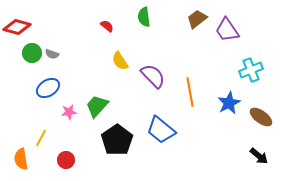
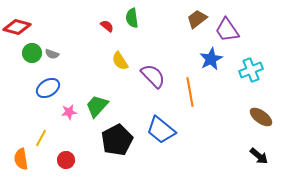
green semicircle: moved 12 px left, 1 px down
blue star: moved 18 px left, 44 px up
black pentagon: rotated 8 degrees clockwise
